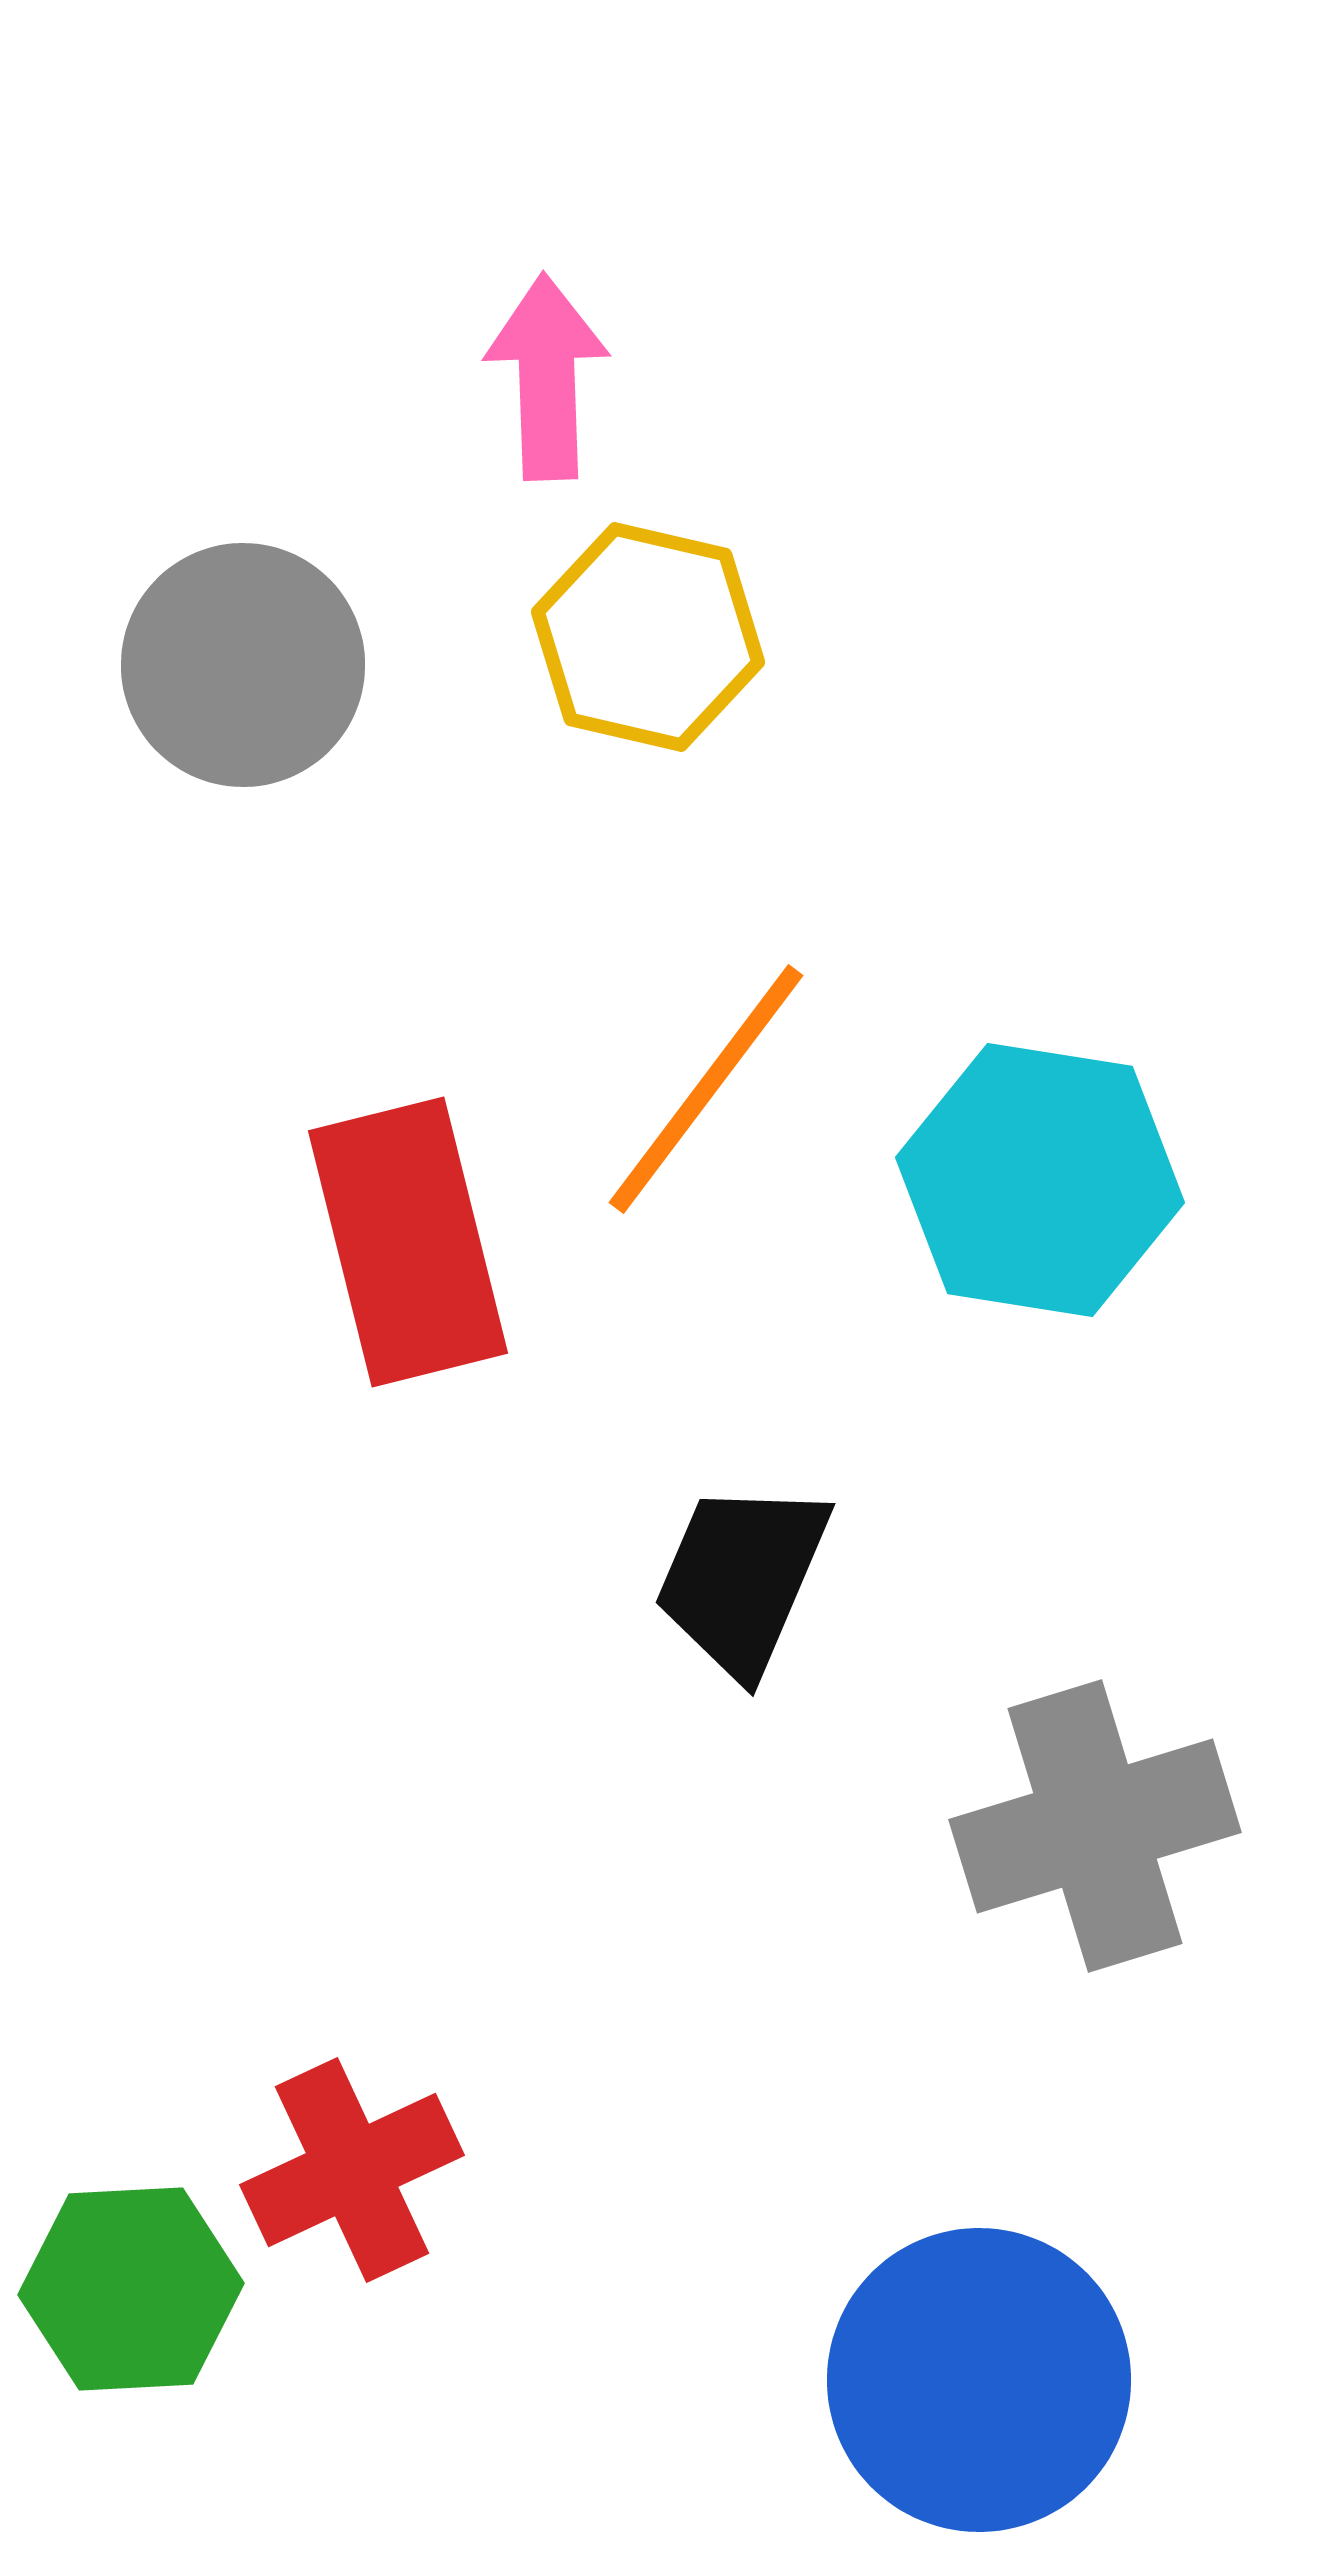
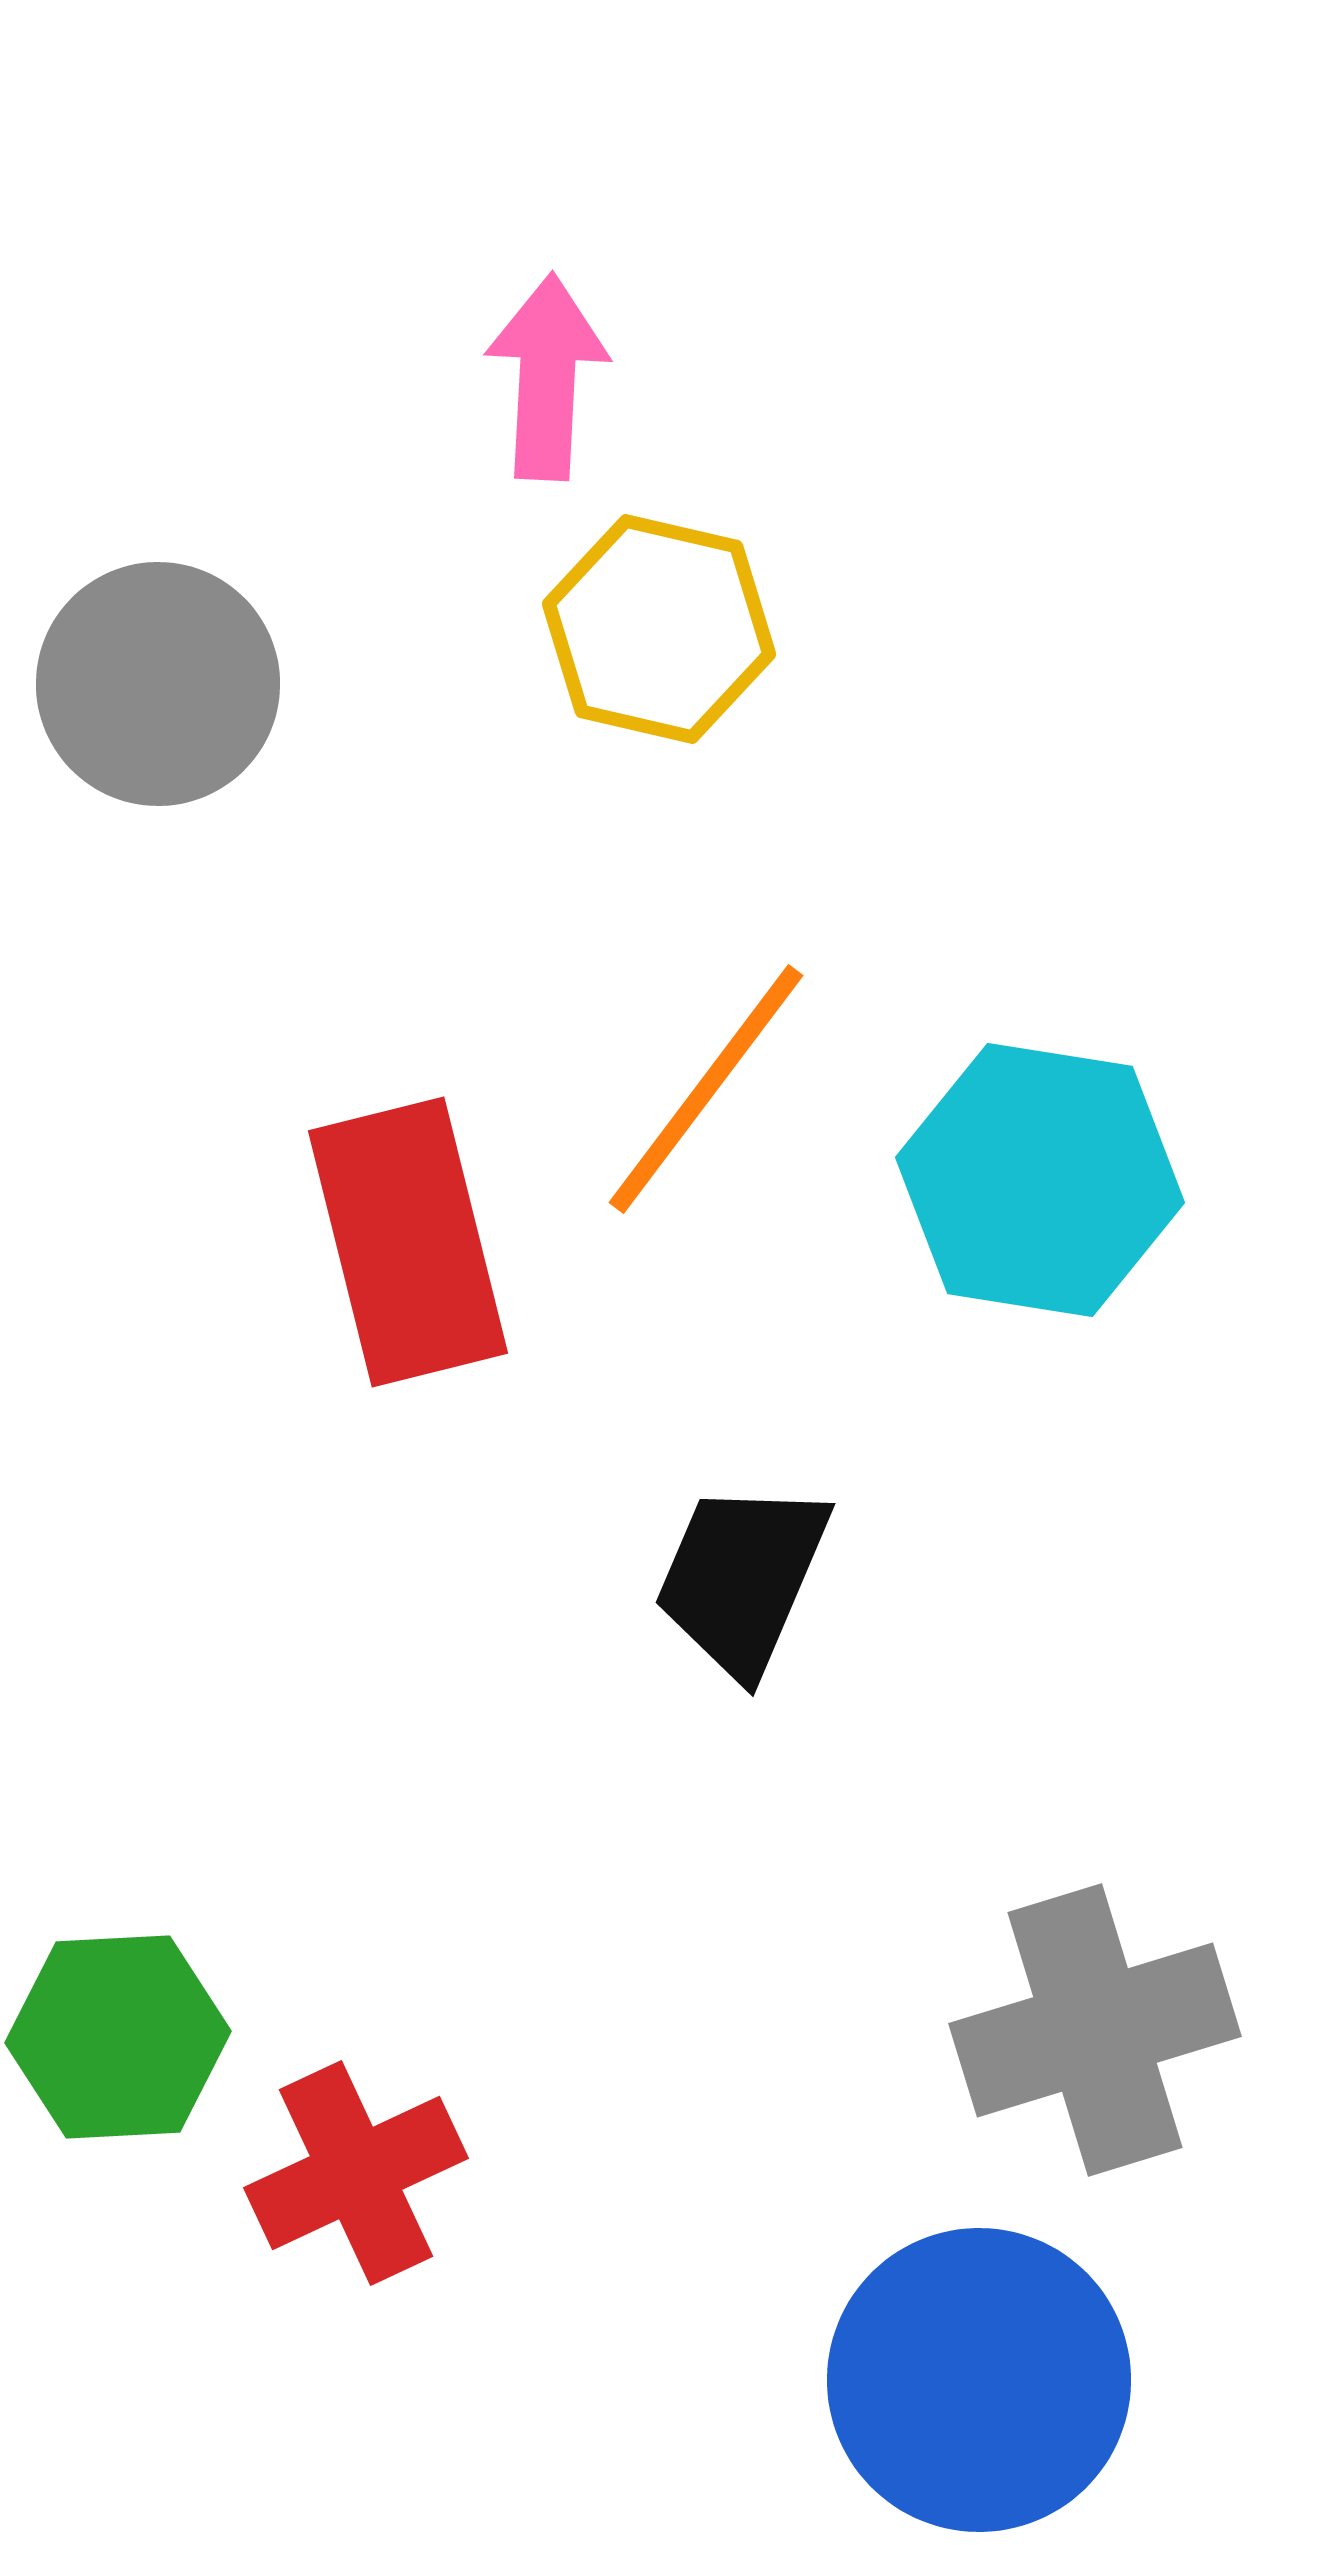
pink arrow: rotated 5 degrees clockwise
yellow hexagon: moved 11 px right, 8 px up
gray circle: moved 85 px left, 19 px down
gray cross: moved 204 px down
red cross: moved 4 px right, 3 px down
green hexagon: moved 13 px left, 252 px up
